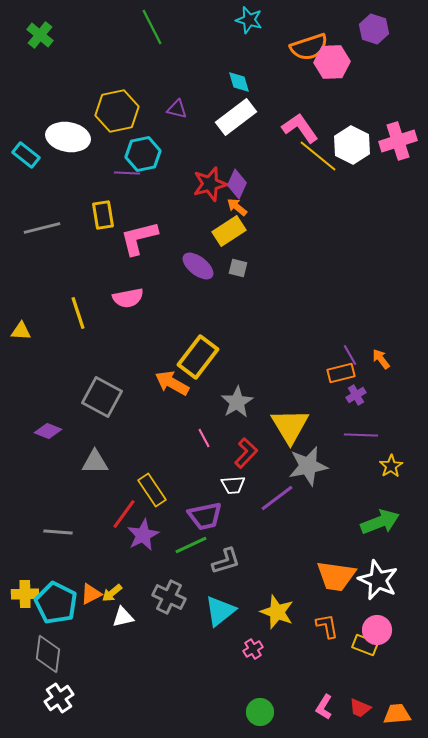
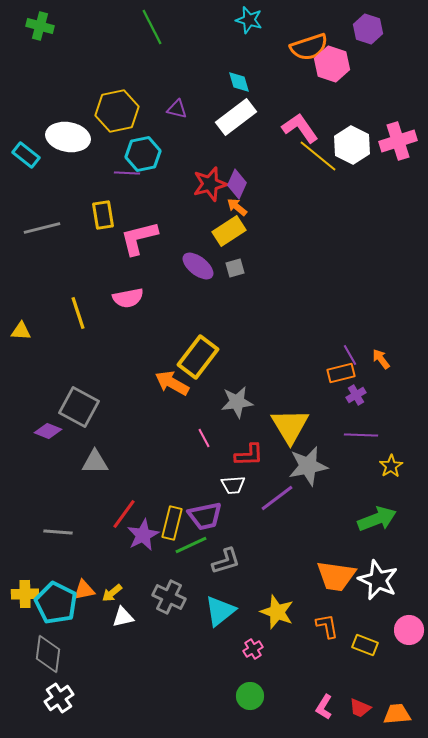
purple hexagon at (374, 29): moved 6 px left
green cross at (40, 35): moved 9 px up; rotated 24 degrees counterclockwise
pink hexagon at (332, 62): moved 2 px down; rotated 20 degrees clockwise
gray square at (238, 268): moved 3 px left; rotated 30 degrees counterclockwise
gray square at (102, 397): moved 23 px left, 10 px down
gray star at (237, 402): rotated 24 degrees clockwise
red L-shape at (246, 453): moved 3 px right, 2 px down; rotated 44 degrees clockwise
yellow rectangle at (152, 490): moved 20 px right, 33 px down; rotated 48 degrees clockwise
green arrow at (380, 522): moved 3 px left, 3 px up
orange triangle at (91, 594): moved 7 px left, 4 px up; rotated 15 degrees clockwise
pink circle at (377, 630): moved 32 px right
green circle at (260, 712): moved 10 px left, 16 px up
